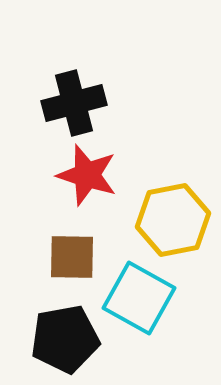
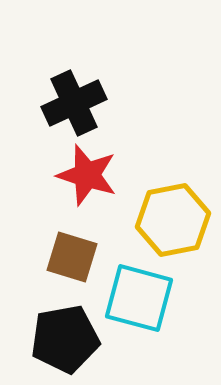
black cross: rotated 10 degrees counterclockwise
brown square: rotated 16 degrees clockwise
cyan square: rotated 14 degrees counterclockwise
